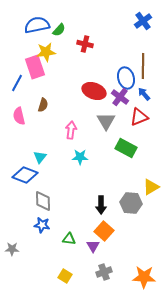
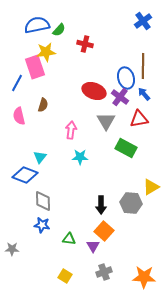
red triangle: moved 2 px down; rotated 12 degrees clockwise
